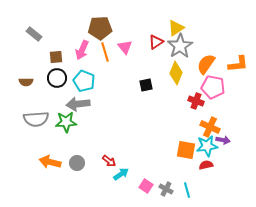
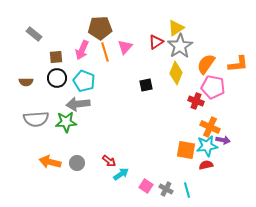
pink triangle: rotated 21 degrees clockwise
